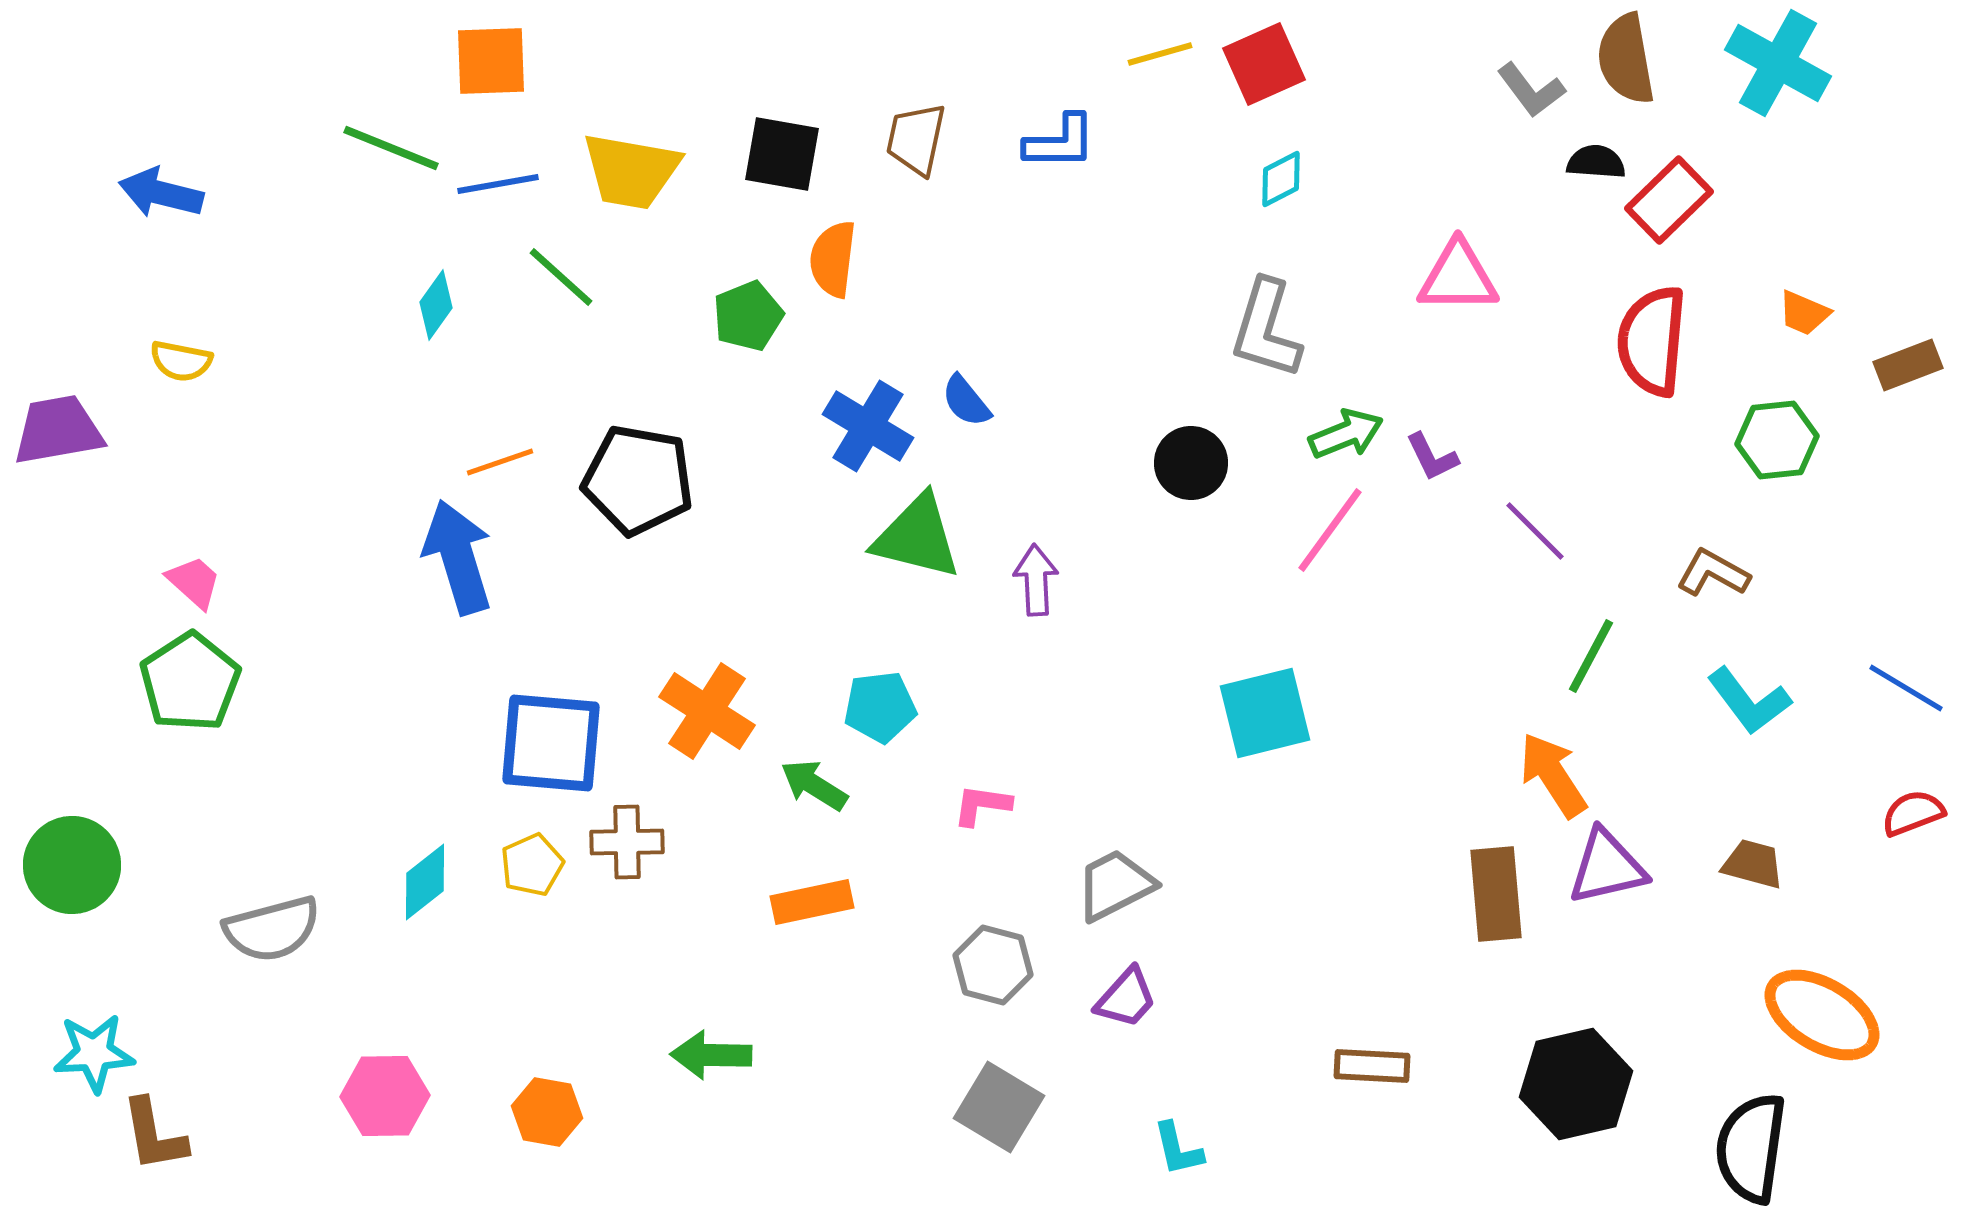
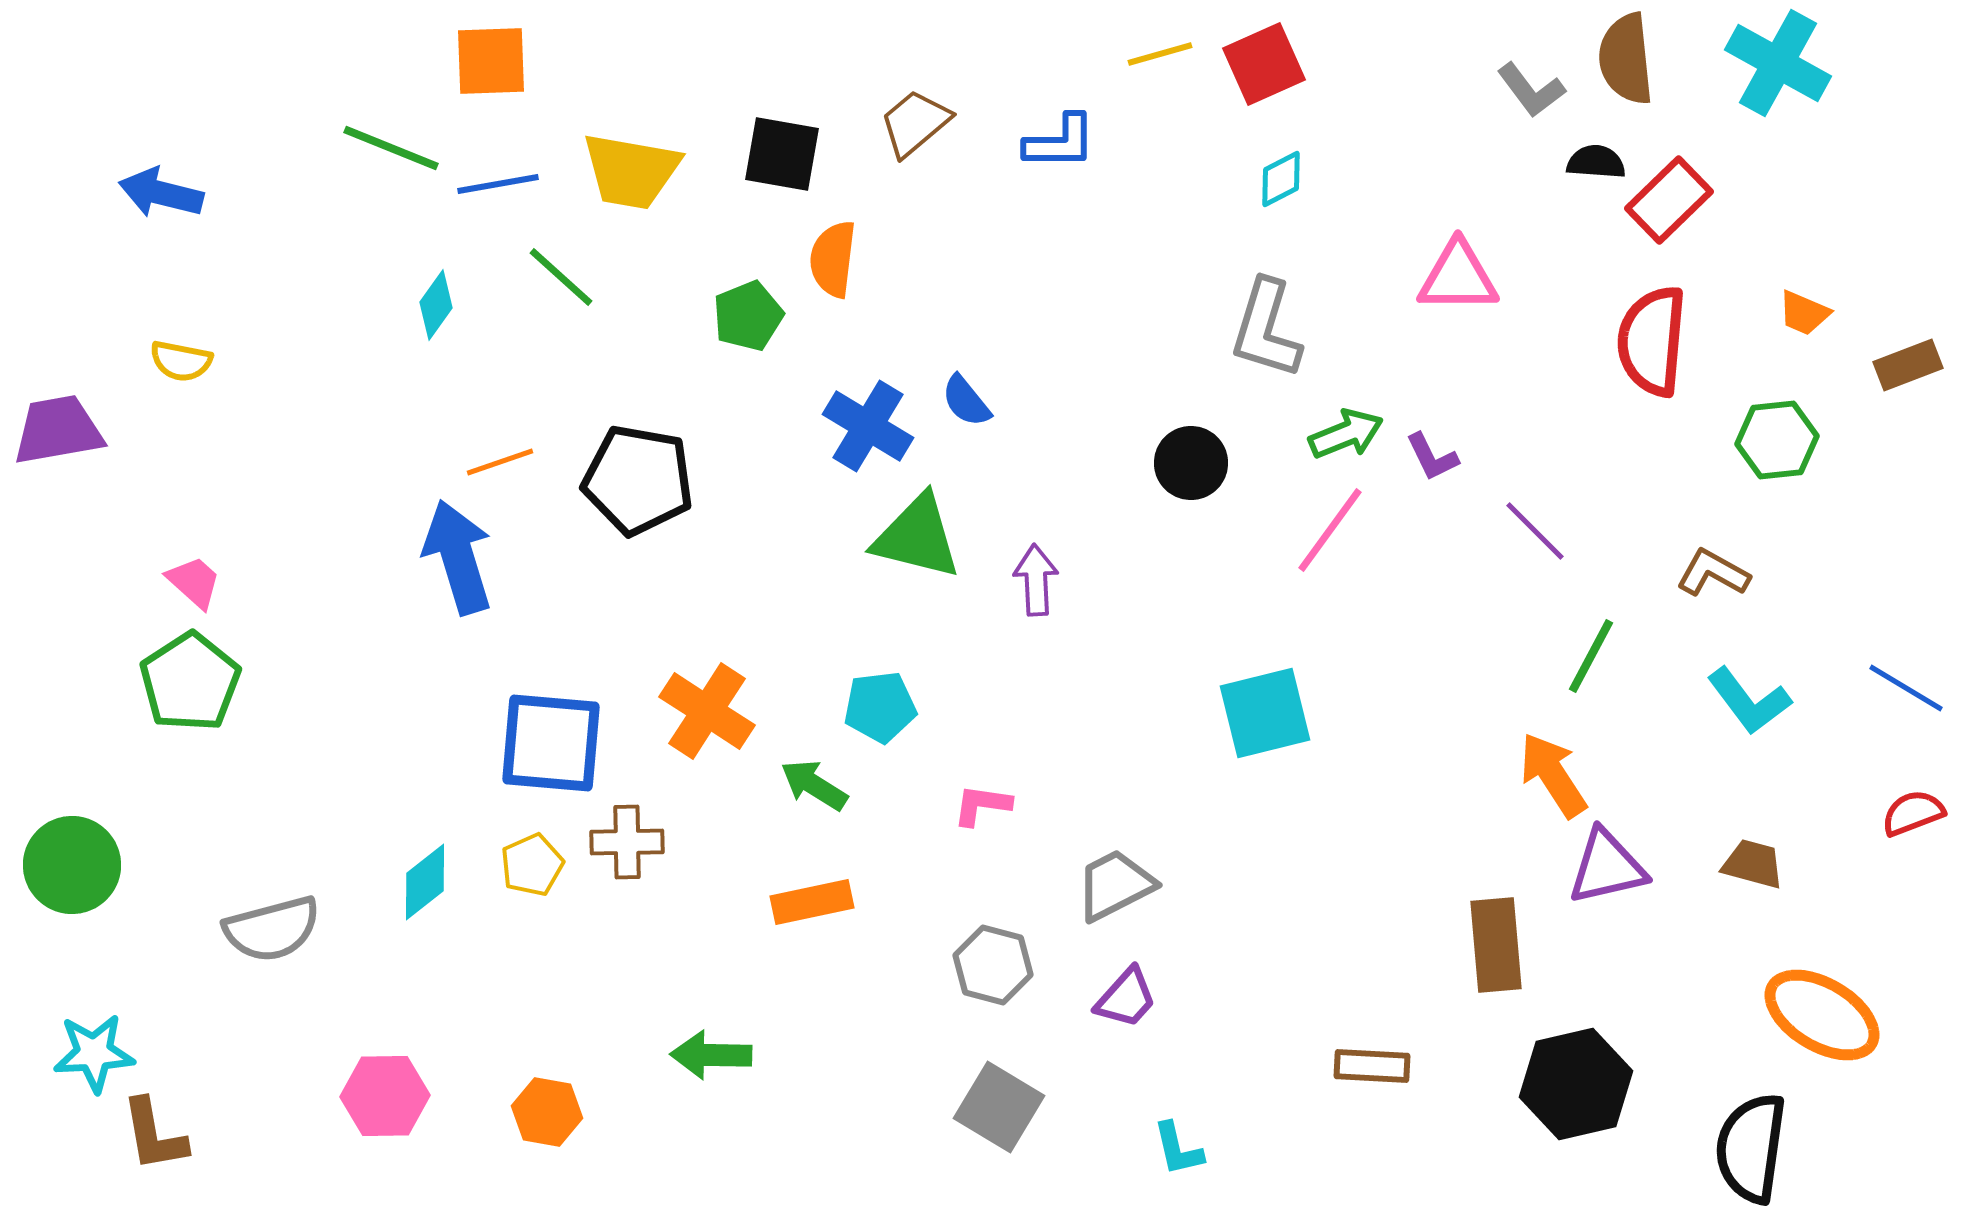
brown semicircle at (1626, 59): rotated 4 degrees clockwise
brown trapezoid at (916, 139): moved 1 px left, 16 px up; rotated 38 degrees clockwise
brown rectangle at (1496, 894): moved 51 px down
